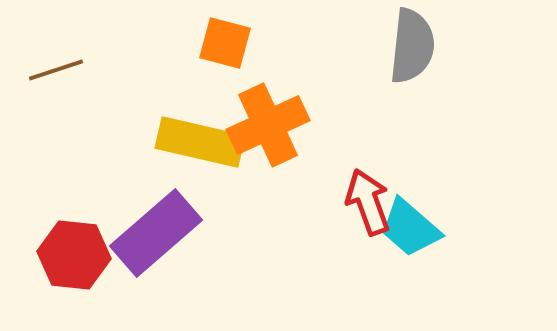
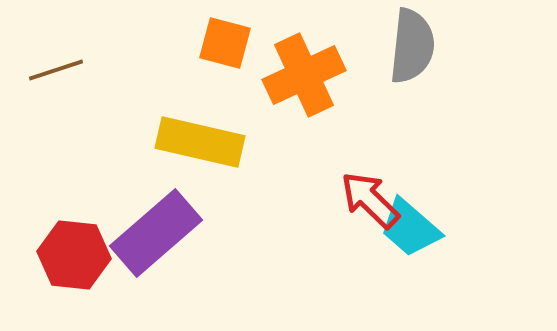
orange cross: moved 36 px right, 50 px up
red arrow: moved 2 px right, 2 px up; rotated 26 degrees counterclockwise
